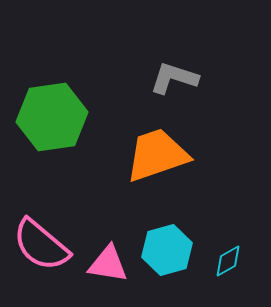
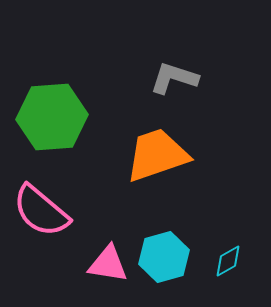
green hexagon: rotated 4 degrees clockwise
pink semicircle: moved 34 px up
cyan hexagon: moved 3 px left, 7 px down
